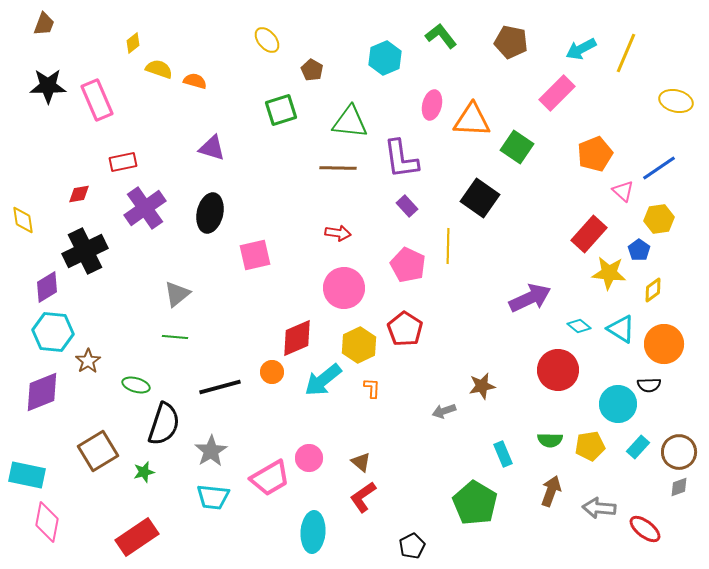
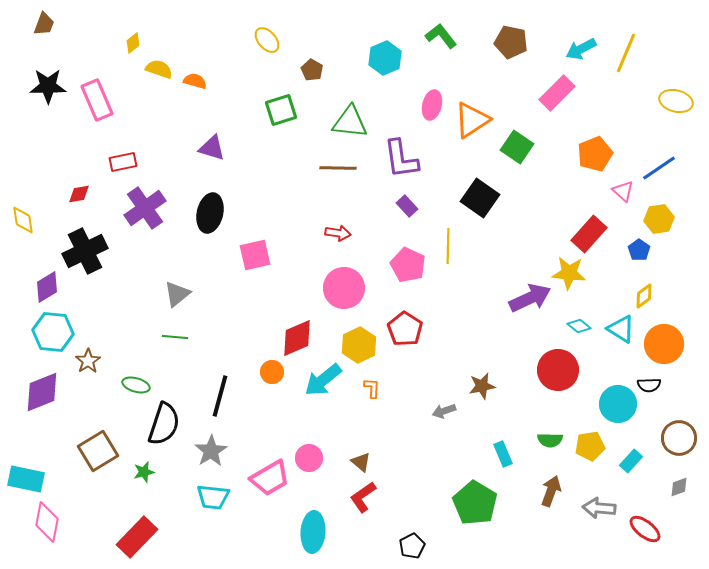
orange triangle at (472, 120): rotated 36 degrees counterclockwise
yellow star at (609, 273): moved 40 px left
yellow diamond at (653, 290): moved 9 px left, 6 px down
black line at (220, 387): moved 9 px down; rotated 60 degrees counterclockwise
cyan rectangle at (638, 447): moved 7 px left, 14 px down
brown circle at (679, 452): moved 14 px up
cyan rectangle at (27, 475): moved 1 px left, 4 px down
red rectangle at (137, 537): rotated 12 degrees counterclockwise
